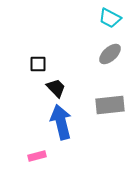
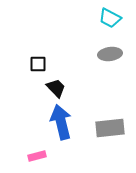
gray ellipse: rotated 35 degrees clockwise
gray rectangle: moved 23 px down
